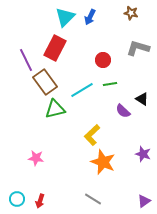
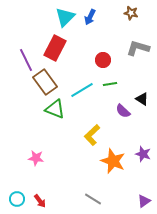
green triangle: rotated 35 degrees clockwise
orange star: moved 10 px right, 1 px up
red arrow: rotated 56 degrees counterclockwise
